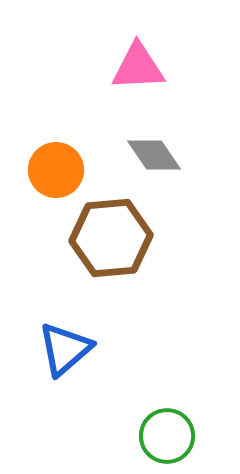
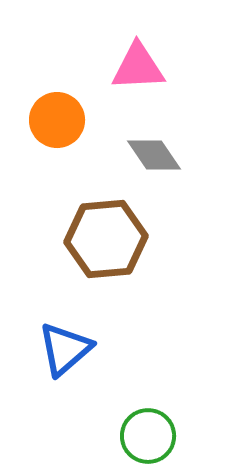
orange circle: moved 1 px right, 50 px up
brown hexagon: moved 5 px left, 1 px down
green circle: moved 19 px left
